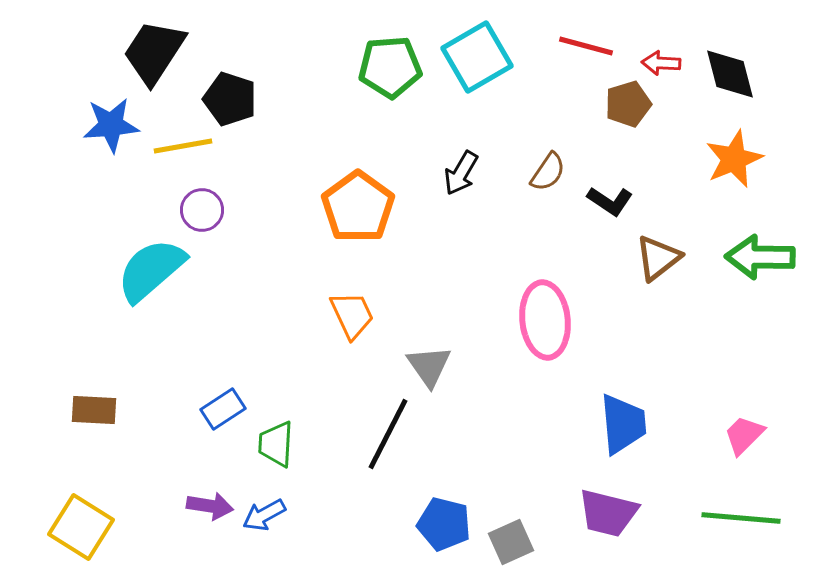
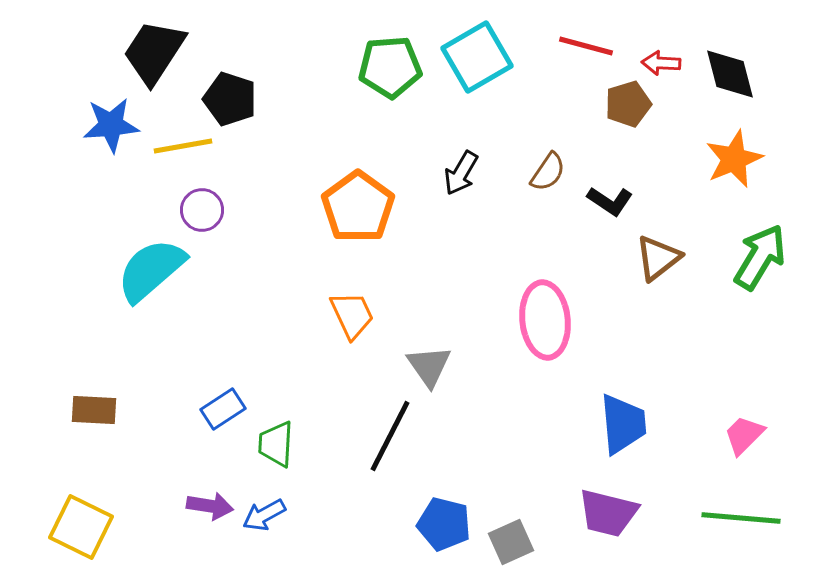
green arrow: rotated 120 degrees clockwise
black line: moved 2 px right, 2 px down
yellow square: rotated 6 degrees counterclockwise
